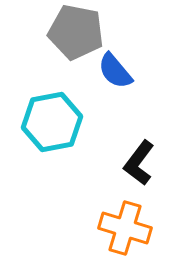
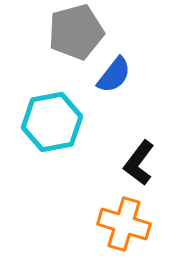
gray pentagon: rotated 26 degrees counterclockwise
blue semicircle: moved 1 px left, 4 px down; rotated 102 degrees counterclockwise
orange cross: moved 1 px left, 4 px up
